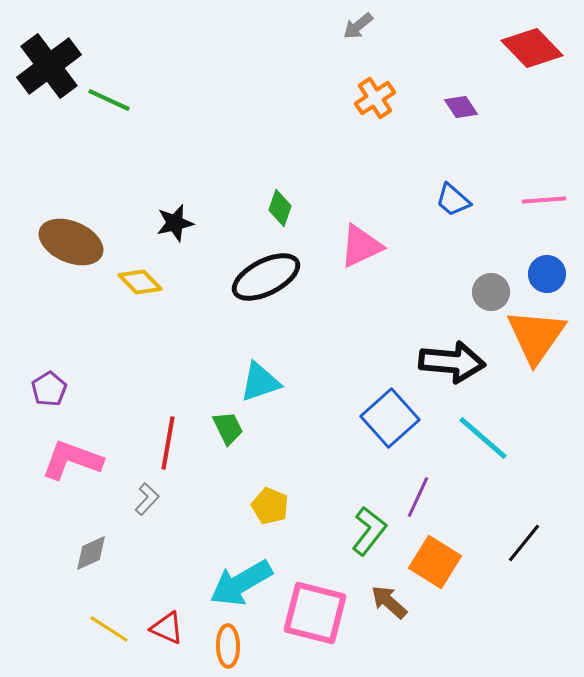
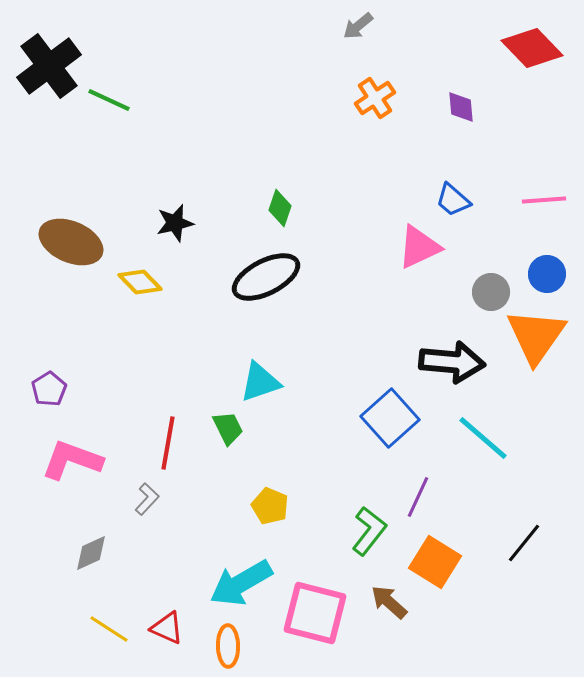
purple diamond: rotated 28 degrees clockwise
pink triangle: moved 58 px right, 1 px down
